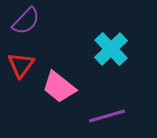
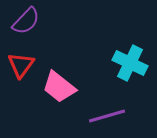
cyan cross: moved 19 px right, 14 px down; rotated 20 degrees counterclockwise
